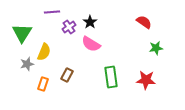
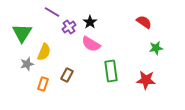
purple line: rotated 35 degrees clockwise
green rectangle: moved 6 px up
